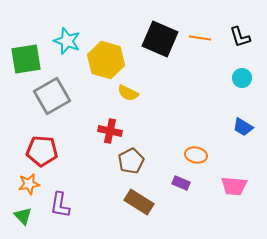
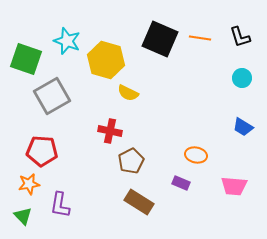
green square: rotated 28 degrees clockwise
